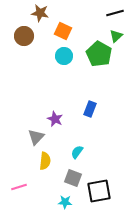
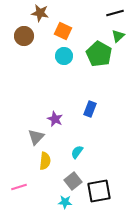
green triangle: moved 2 px right
gray square: moved 3 px down; rotated 30 degrees clockwise
